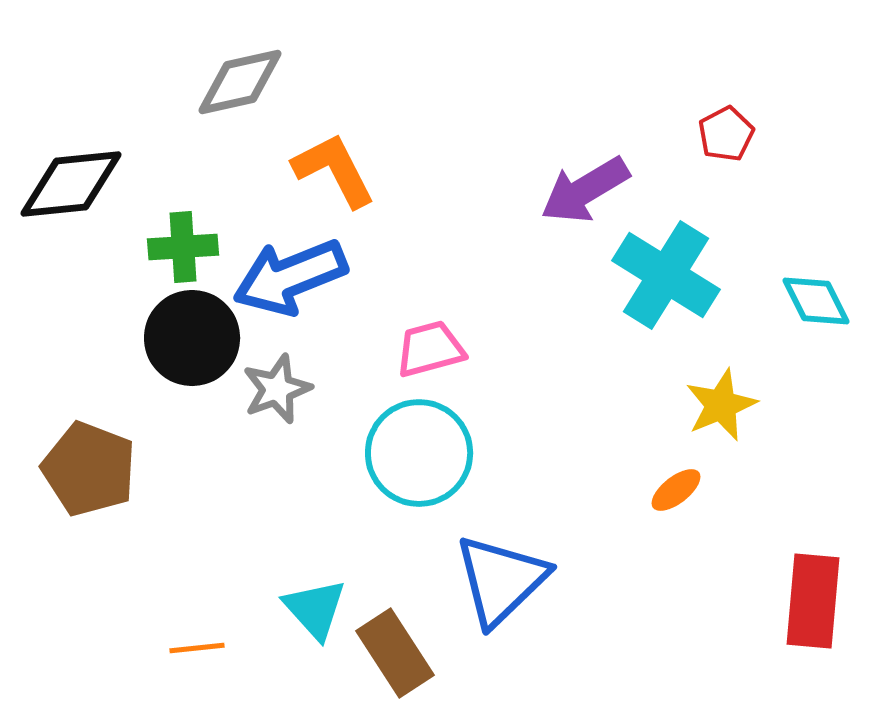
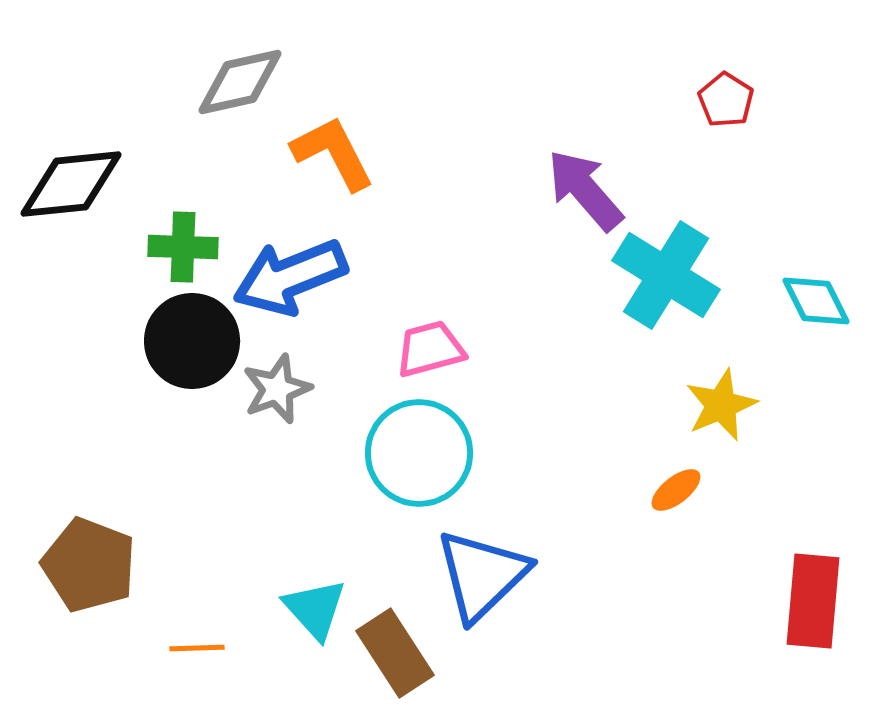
red pentagon: moved 34 px up; rotated 12 degrees counterclockwise
orange L-shape: moved 1 px left, 17 px up
purple arrow: rotated 80 degrees clockwise
green cross: rotated 6 degrees clockwise
black circle: moved 3 px down
brown pentagon: moved 96 px down
blue triangle: moved 19 px left, 5 px up
orange line: rotated 4 degrees clockwise
